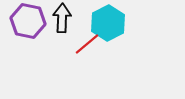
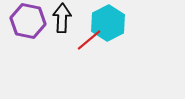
red line: moved 2 px right, 4 px up
